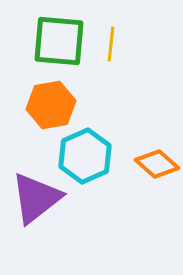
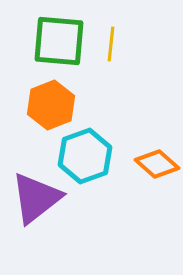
orange hexagon: rotated 12 degrees counterclockwise
cyan hexagon: rotated 4 degrees clockwise
